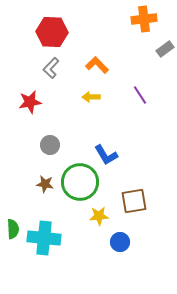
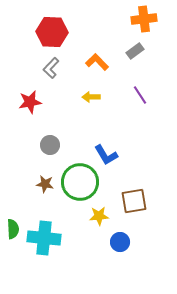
gray rectangle: moved 30 px left, 2 px down
orange L-shape: moved 3 px up
